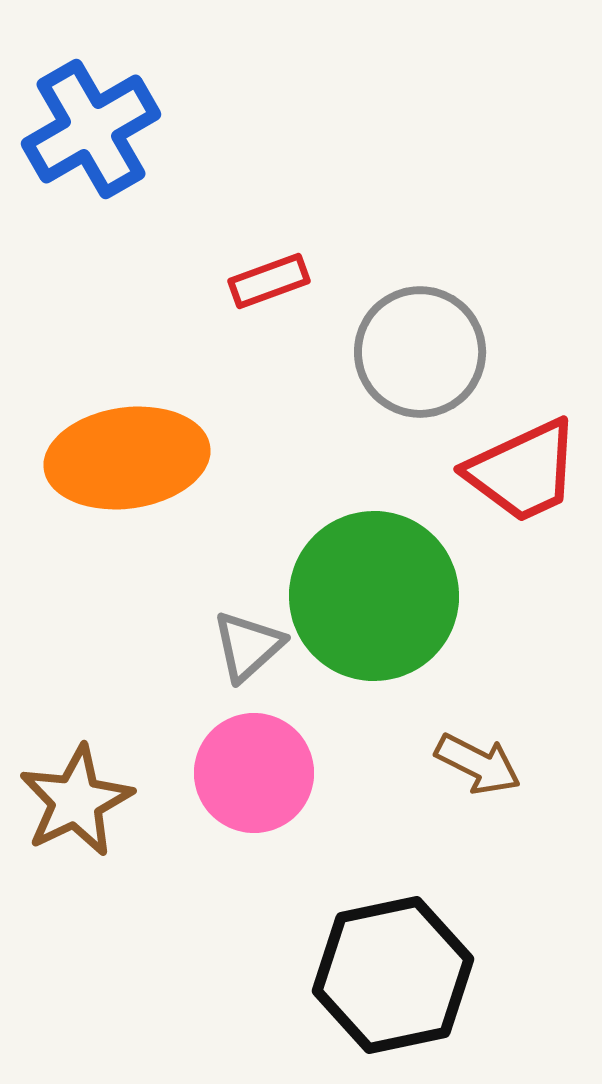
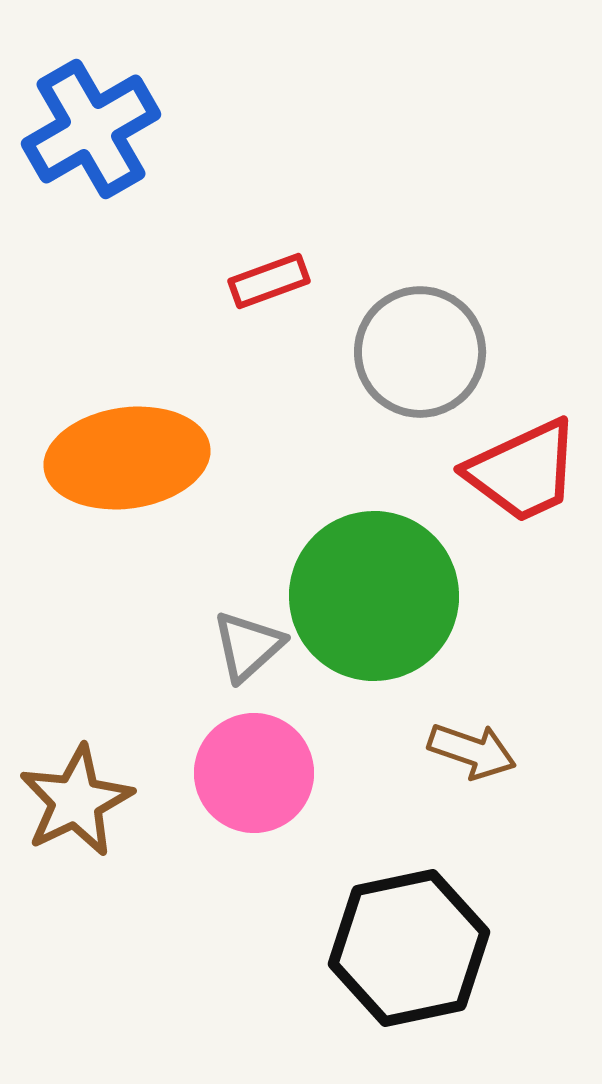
brown arrow: moved 6 px left, 13 px up; rotated 8 degrees counterclockwise
black hexagon: moved 16 px right, 27 px up
